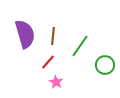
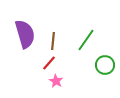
brown line: moved 5 px down
green line: moved 6 px right, 6 px up
red line: moved 1 px right, 1 px down
pink star: moved 1 px up
